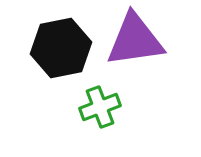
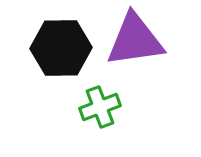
black hexagon: rotated 10 degrees clockwise
